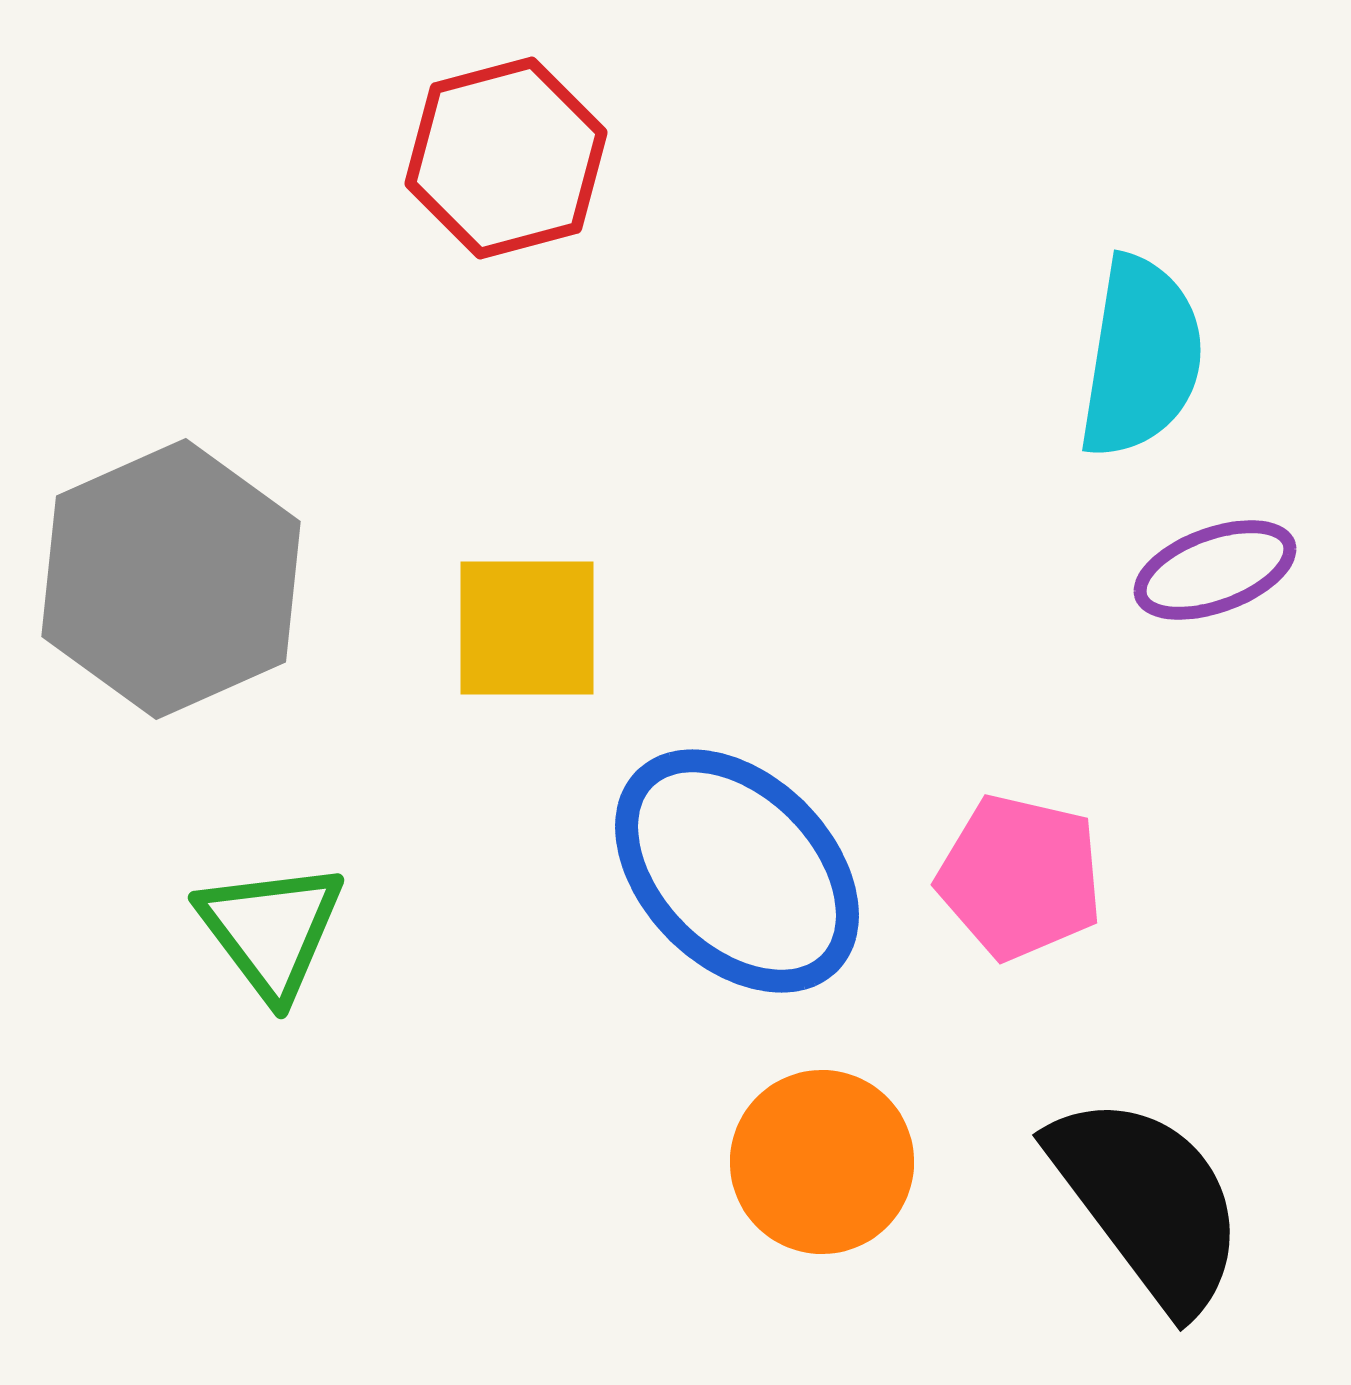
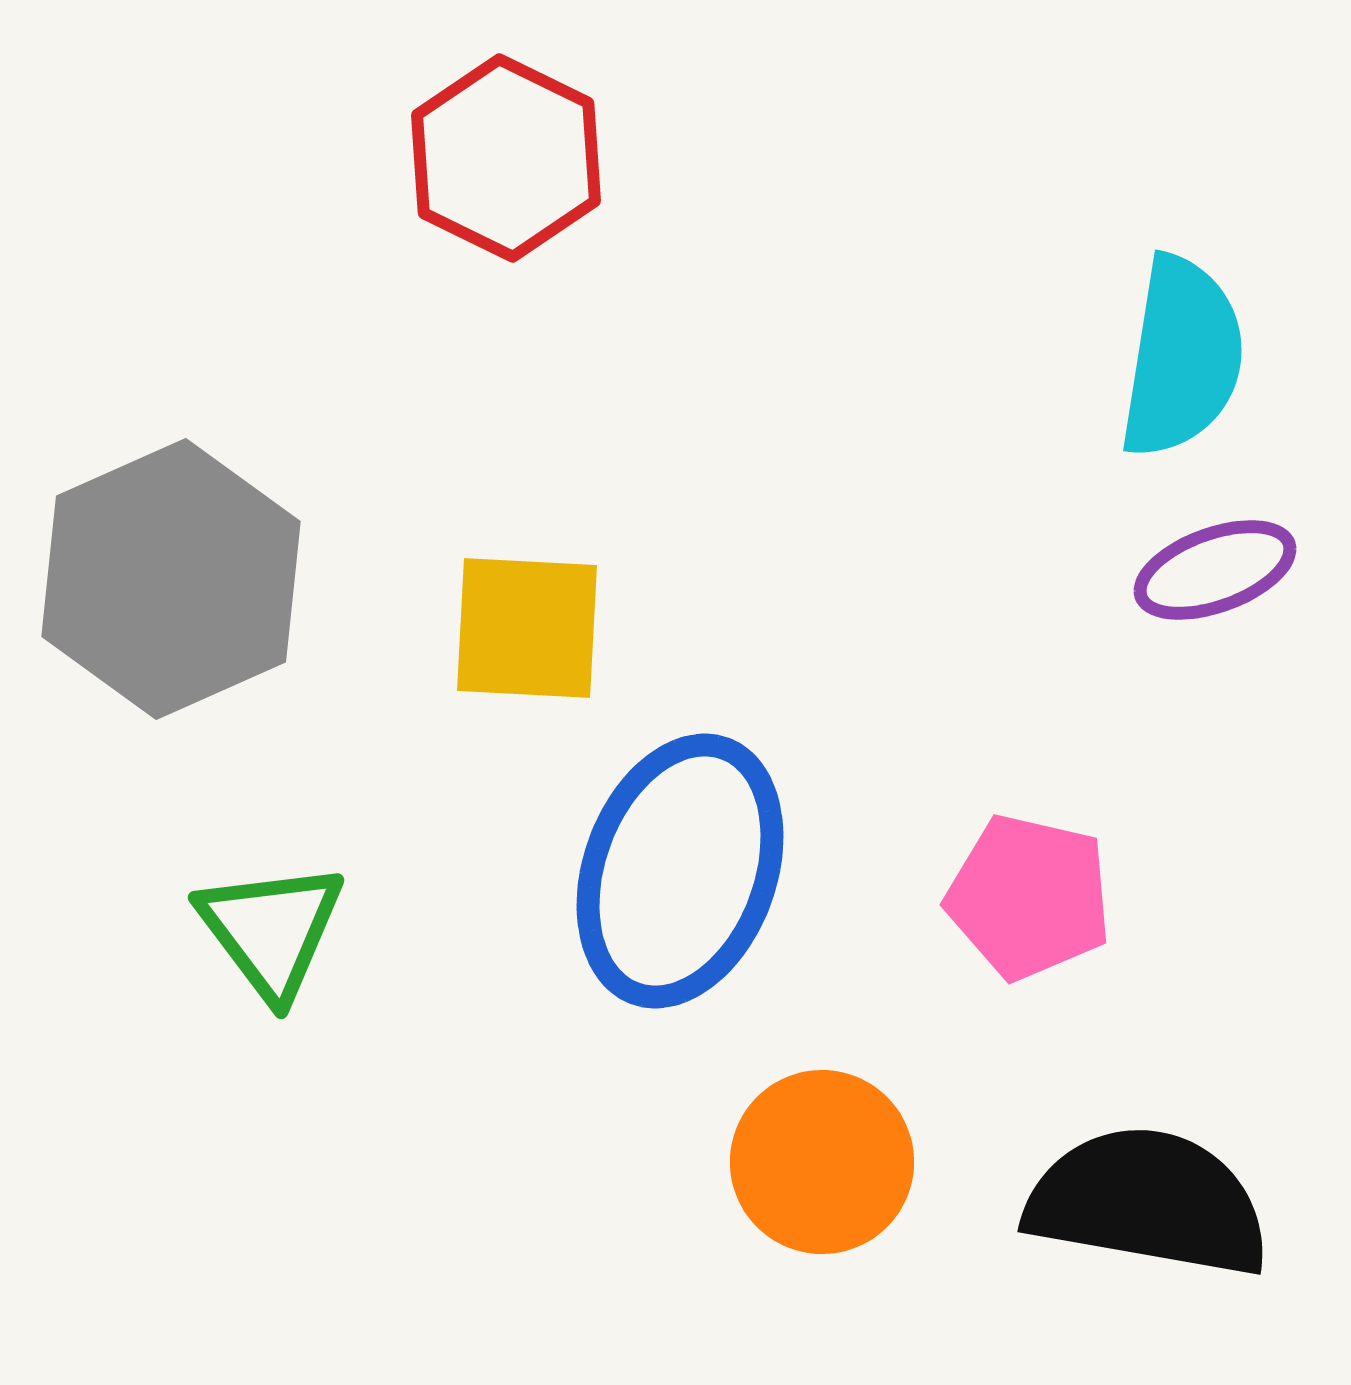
red hexagon: rotated 19 degrees counterclockwise
cyan semicircle: moved 41 px right
yellow square: rotated 3 degrees clockwise
blue ellipse: moved 57 px left; rotated 65 degrees clockwise
pink pentagon: moved 9 px right, 20 px down
black semicircle: rotated 43 degrees counterclockwise
